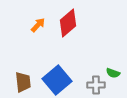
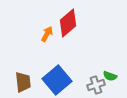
orange arrow: moved 9 px right, 9 px down; rotated 14 degrees counterclockwise
green semicircle: moved 3 px left, 3 px down
gray cross: rotated 18 degrees counterclockwise
